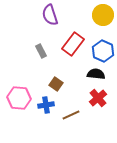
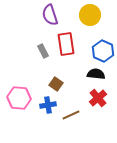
yellow circle: moved 13 px left
red rectangle: moved 7 px left; rotated 45 degrees counterclockwise
gray rectangle: moved 2 px right
blue cross: moved 2 px right
